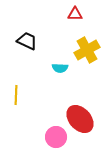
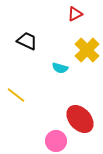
red triangle: rotated 28 degrees counterclockwise
yellow cross: rotated 15 degrees counterclockwise
cyan semicircle: rotated 14 degrees clockwise
yellow line: rotated 54 degrees counterclockwise
pink circle: moved 4 px down
